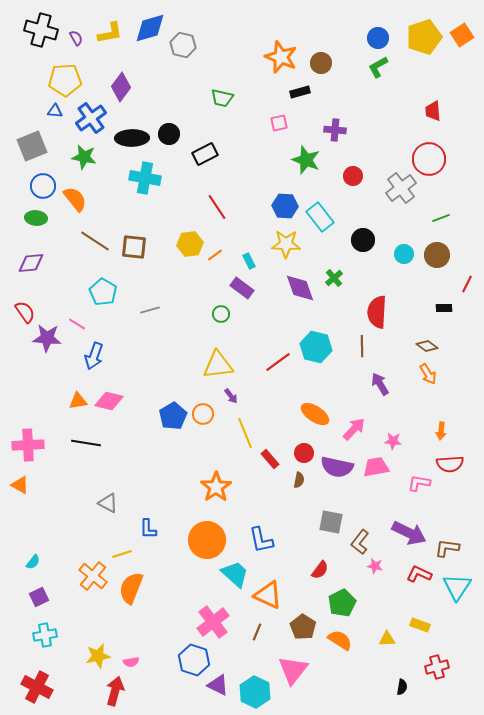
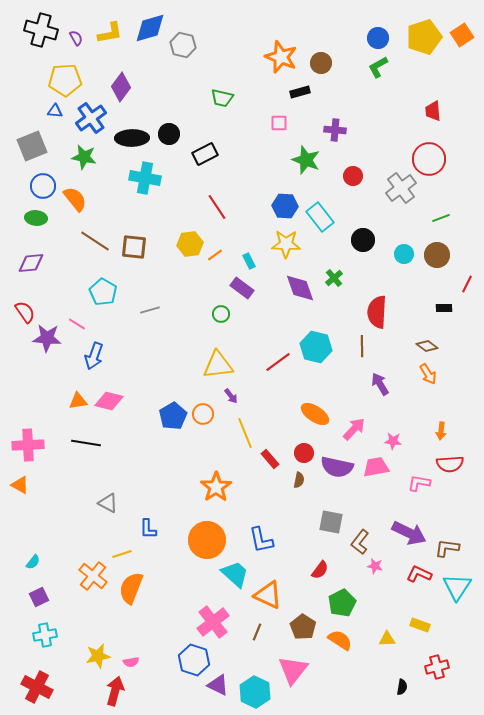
pink square at (279, 123): rotated 12 degrees clockwise
